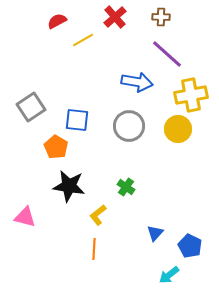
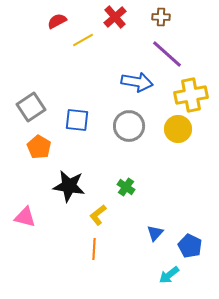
orange pentagon: moved 17 px left
